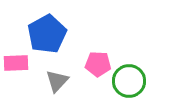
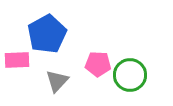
pink rectangle: moved 1 px right, 3 px up
green circle: moved 1 px right, 6 px up
